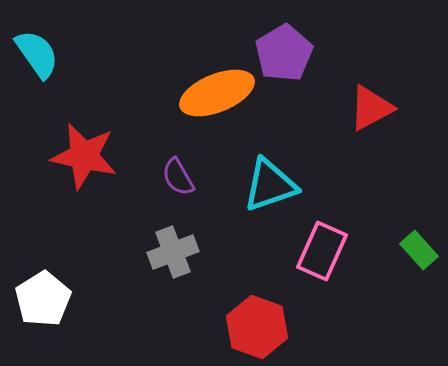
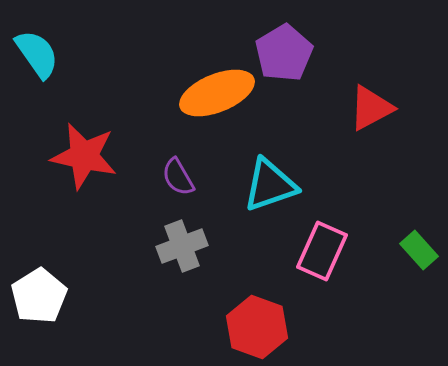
gray cross: moved 9 px right, 6 px up
white pentagon: moved 4 px left, 3 px up
